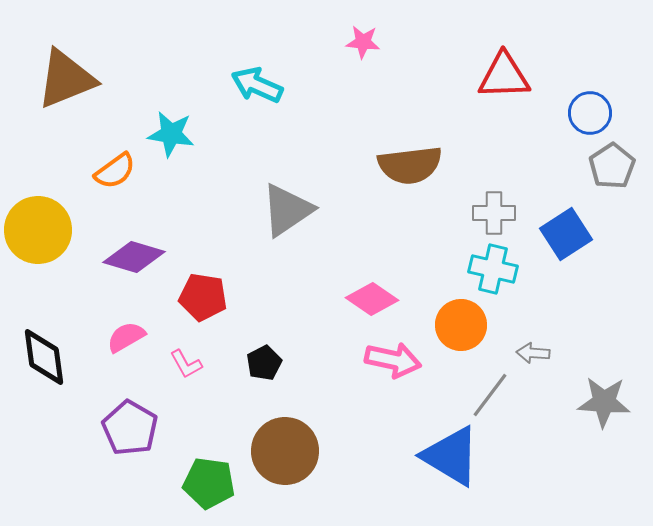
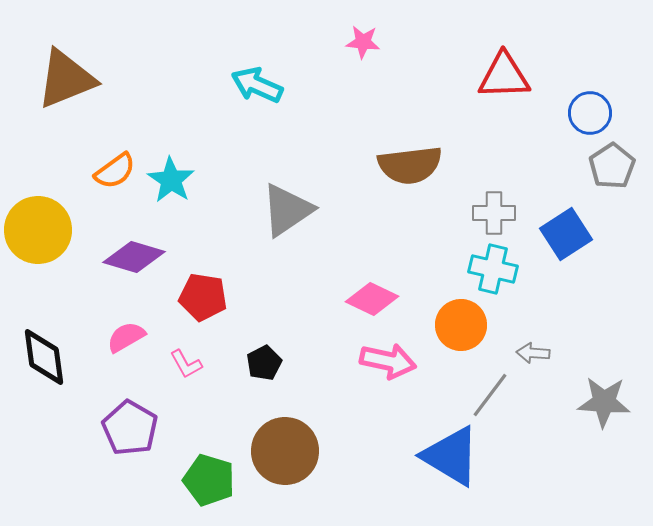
cyan star: moved 46 px down; rotated 24 degrees clockwise
pink diamond: rotated 9 degrees counterclockwise
pink arrow: moved 5 px left, 1 px down
green pentagon: moved 3 px up; rotated 9 degrees clockwise
